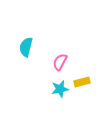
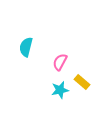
yellow rectangle: rotated 56 degrees clockwise
cyan star: moved 1 px down
